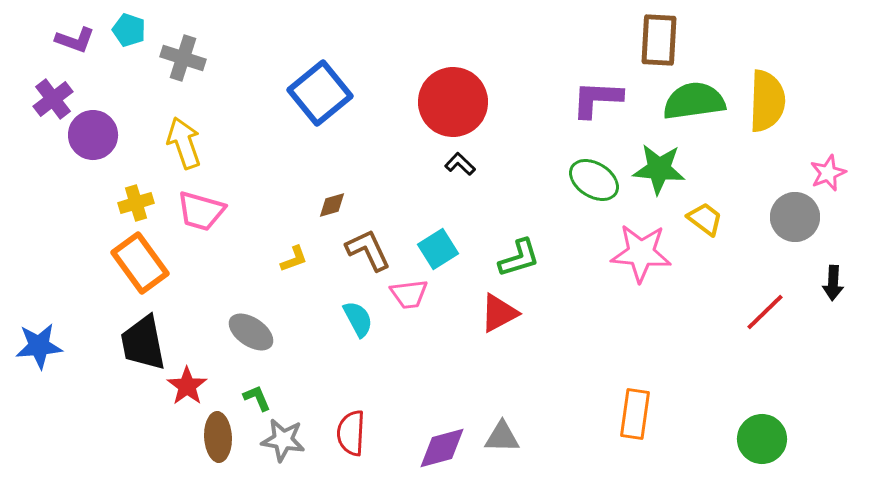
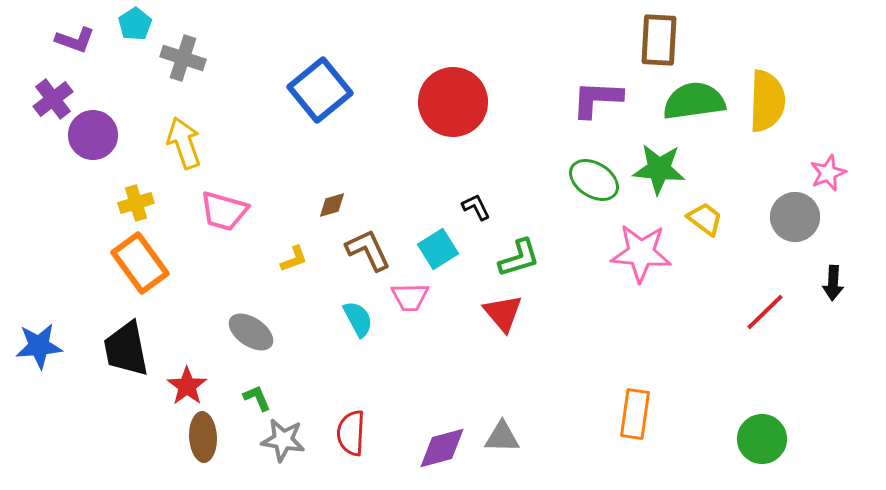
cyan pentagon at (129, 30): moved 6 px right, 6 px up; rotated 20 degrees clockwise
blue square at (320, 93): moved 3 px up
black L-shape at (460, 164): moved 16 px right, 43 px down; rotated 20 degrees clockwise
pink trapezoid at (201, 211): moved 23 px right
pink trapezoid at (409, 294): moved 1 px right, 3 px down; rotated 6 degrees clockwise
red triangle at (499, 313): moved 4 px right; rotated 42 degrees counterclockwise
black trapezoid at (143, 343): moved 17 px left, 6 px down
brown ellipse at (218, 437): moved 15 px left
